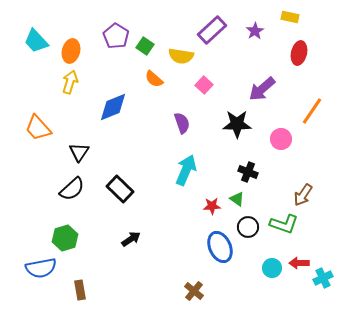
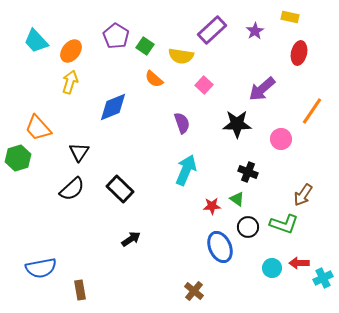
orange ellipse: rotated 25 degrees clockwise
green hexagon: moved 47 px left, 80 px up
